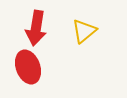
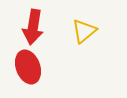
red arrow: moved 3 px left, 1 px up
